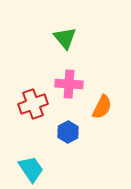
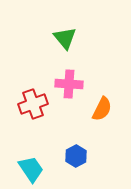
orange semicircle: moved 2 px down
blue hexagon: moved 8 px right, 24 px down
